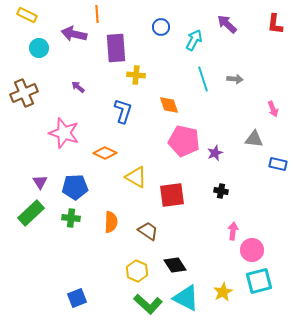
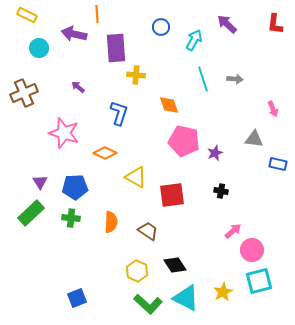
blue L-shape at (123, 111): moved 4 px left, 2 px down
pink arrow at (233, 231): rotated 42 degrees clockwise
